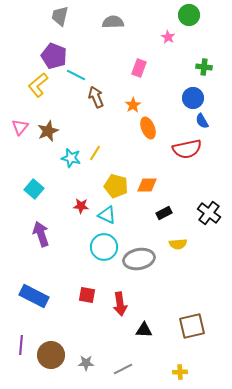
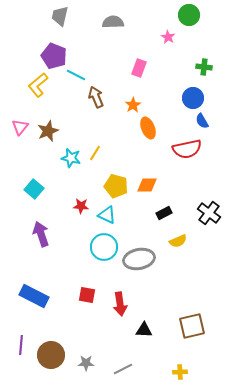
yellow semicircle: moved 3 px up; rotated 18 degrees counterclockwise
